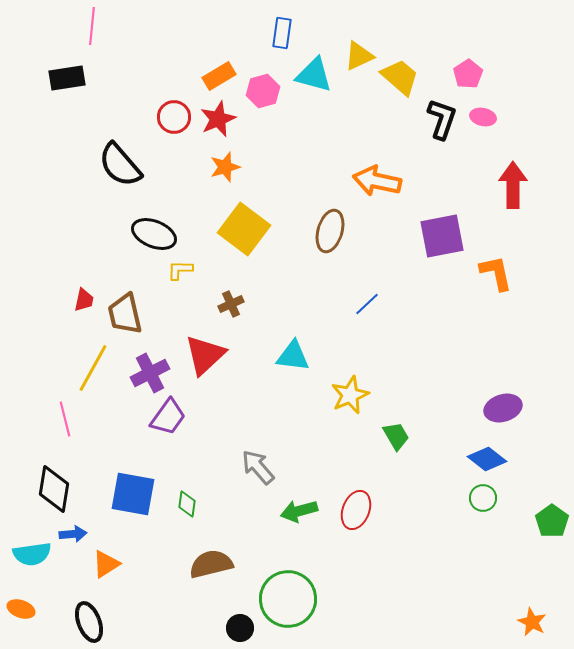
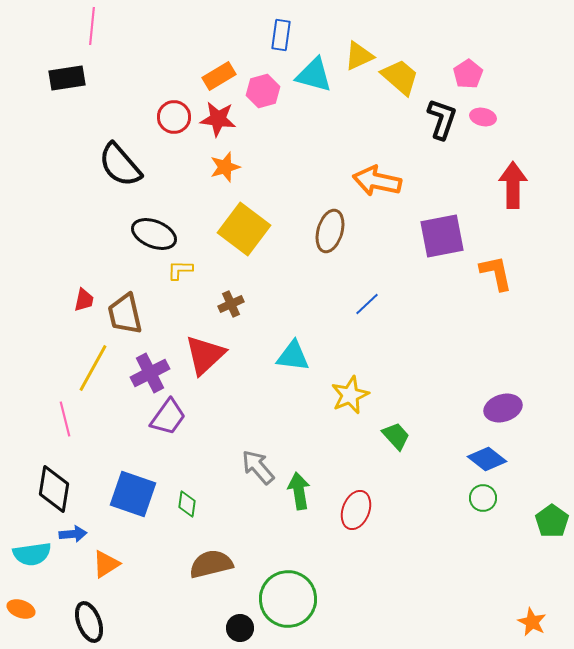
blue rectangle at (282, 33): moved 1 px left, 2 px down
red star at (218, 119): rotated 30 degrees clockwise
green trapezoid at (396, 436): rotated 12 degrees counterclockwise
blue square at (133, 494): rotated 9 degrees clockwise
green arrow at (299, 511): moved 20 px up; rotated 96 degrees clockwise
